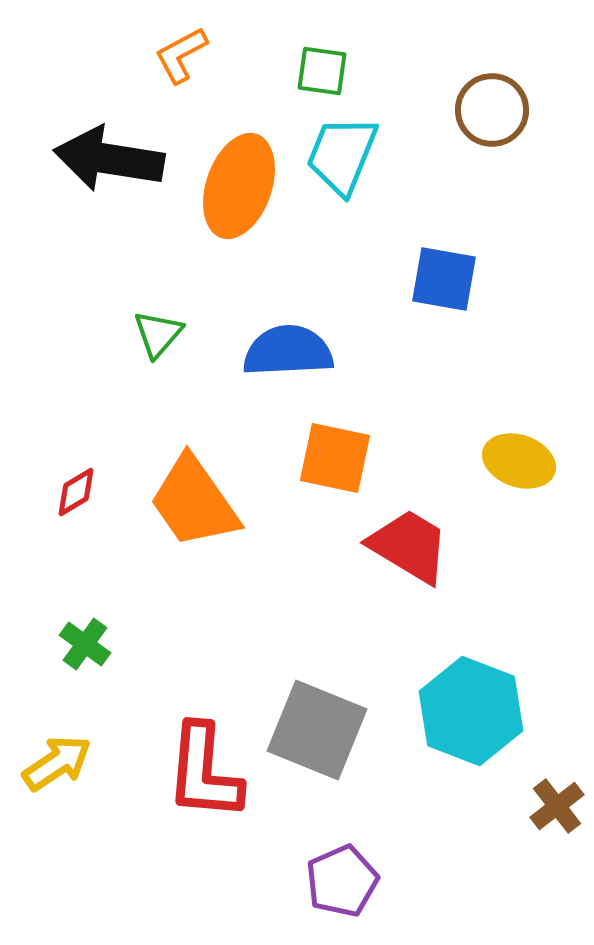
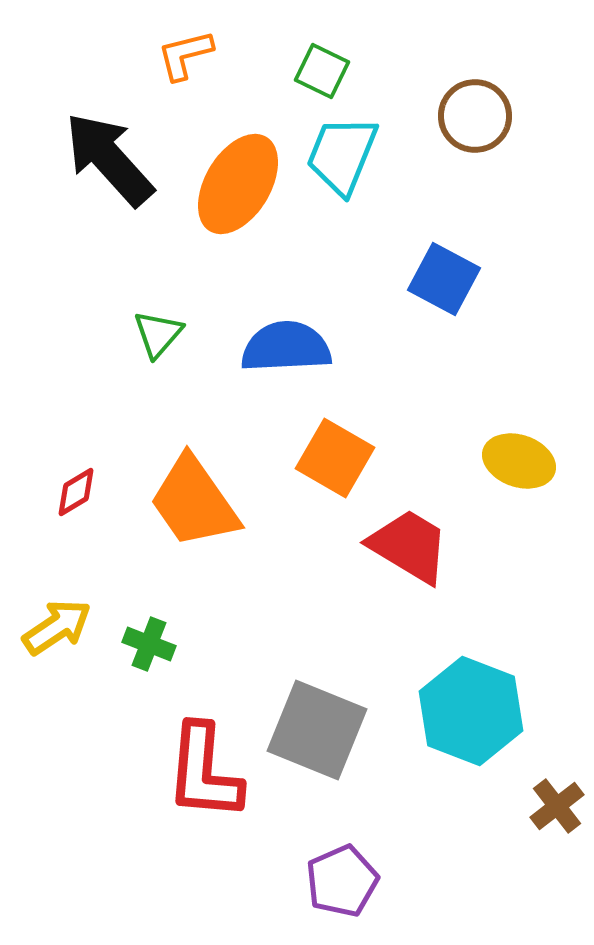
orange L-shape: moved 4 px right; rotated 14 degrees clockwise
green square: rotated 18 degrees clockwise
brown circle: moved 17 px left, 6 px down
black arrow: rotated 39 degrees clockwise
orange ellipse: moved 1 px left, 2 px up; rotated 12 degrees clockwise
blue square: rotated 18 degrees clockwise
blue semicircle: moved 2 px left, 4 px up
orange square: rotated 18 degrees clockwise
green cross: moved 64 px right; rotated 15 degrees counterclockwise
yellow arrow: moved 136 px up
